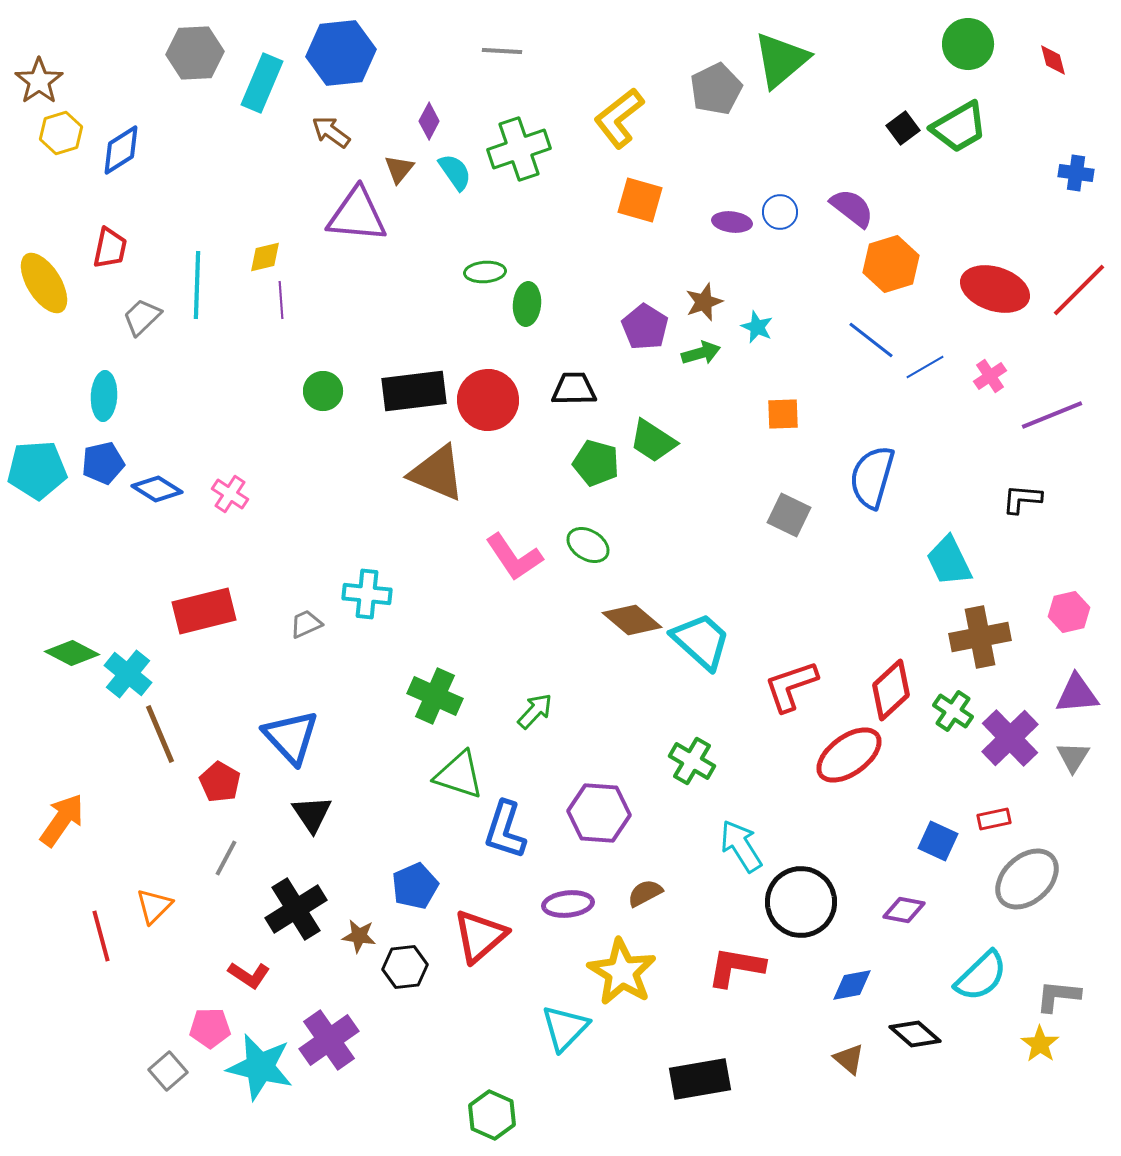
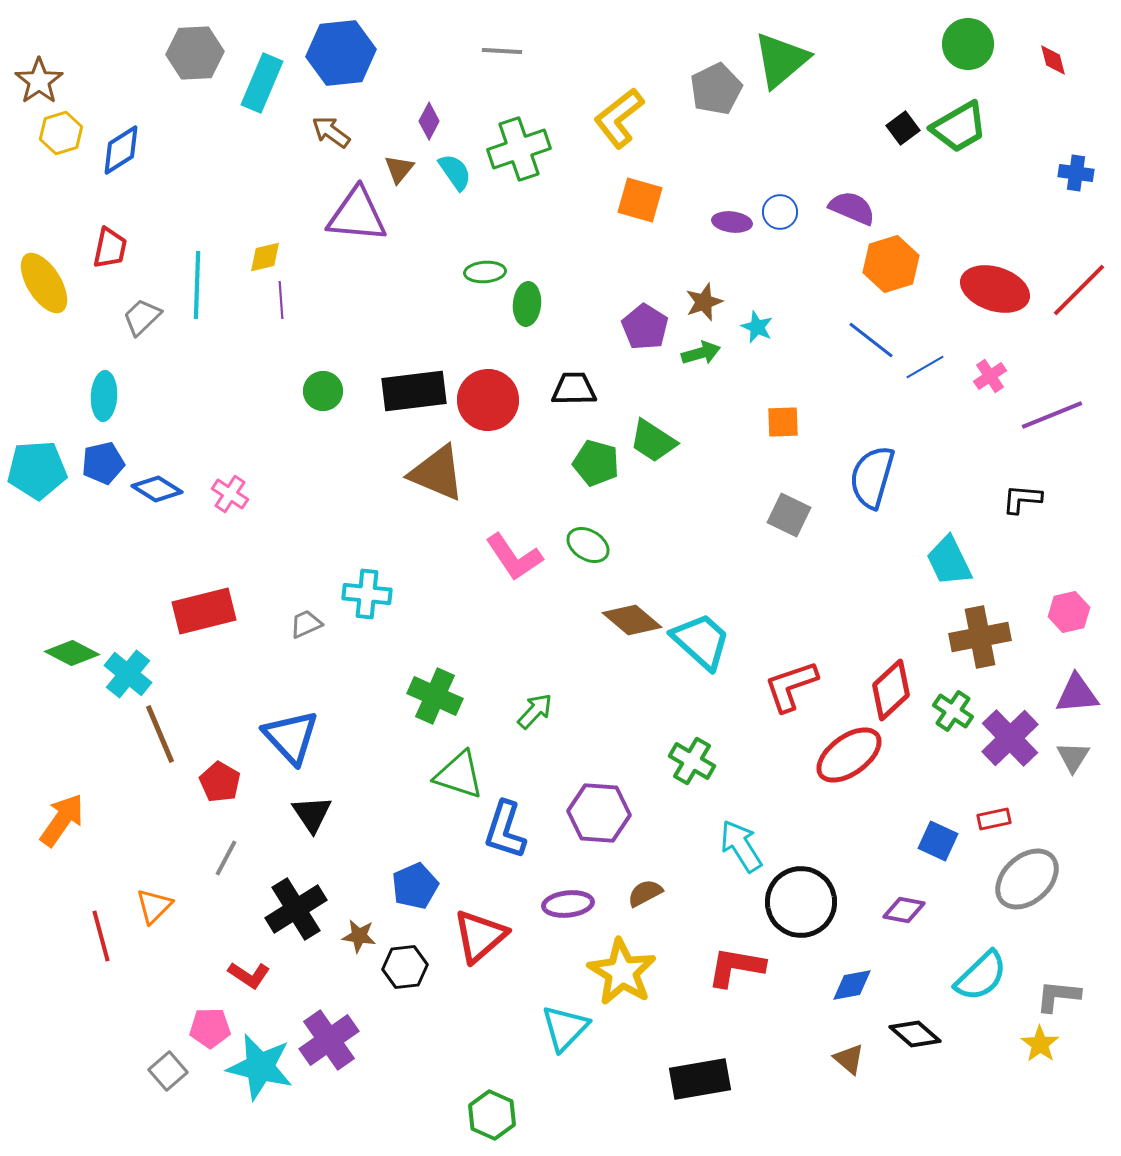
purple semicircle at (852, 208): rotated 15 degrees counterclockwise
orange square at (783, 414): moved 8 px down
